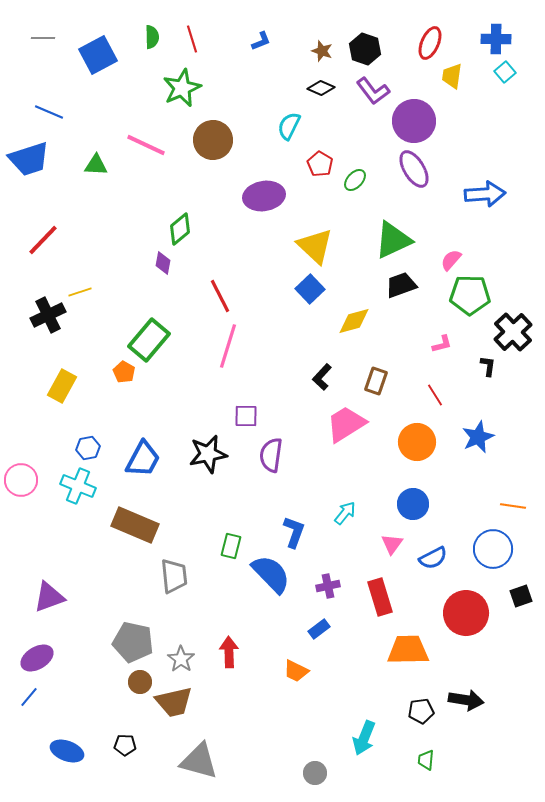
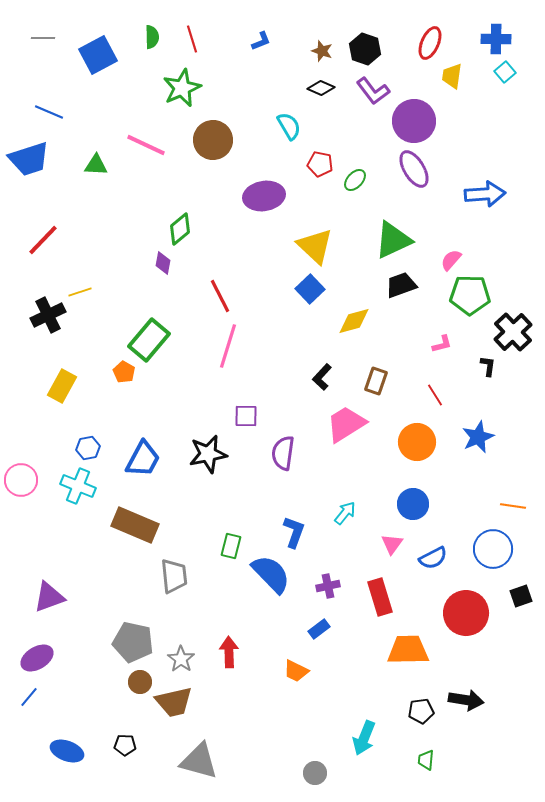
cyan semicircle at (289, 126): rotated 124 degrees clockwise
red pentagon at (320, 164): rotated 20 degrees counterclockwise
purple semicircle at (271, 455): moved 12 px right, 2 px up
